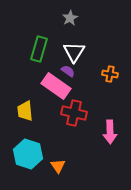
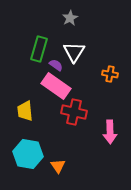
purple semicircle: moved 12 px left, 6 px up
red cross: moved 1 px up
cyan hexagon: rotated 8 degrees counterclockwise
